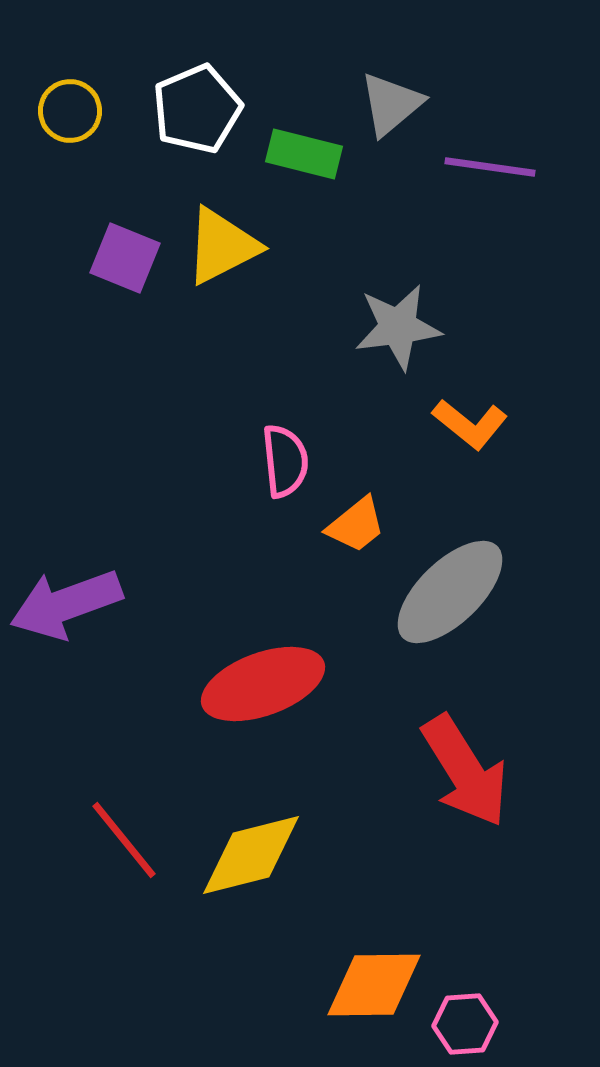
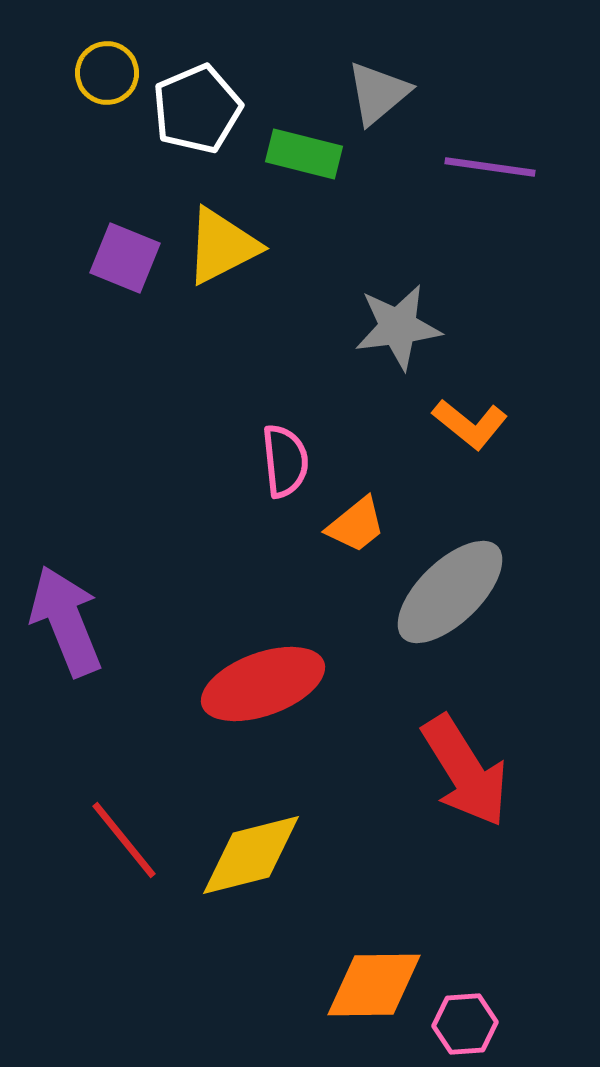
gray triangle: moved 13 px left, 11 px up
yellow circle: moved 37 px right, 38 px up
purple arrow: moved 17 px down; rotated 88 degrees clockwise
